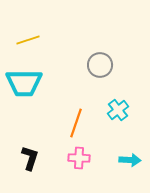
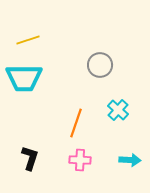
cyan trapezoid: moved 5 px up
cyan cross: rotated 10 degrees counterclockwise
pink cross: moved 1 px right, 2 px down
